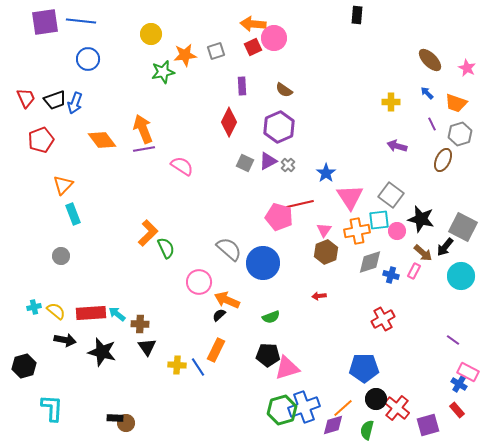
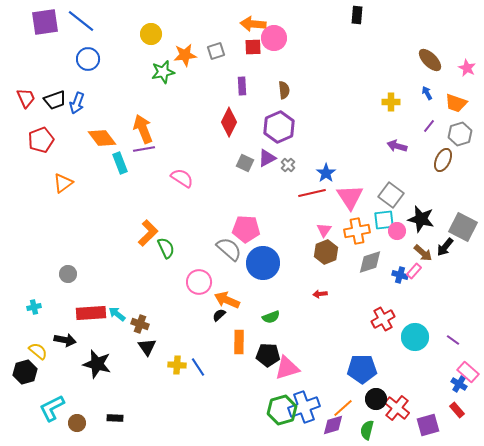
blue line at (81, 21): rotated 32 degrees clockwise
red square at (253, 47): rotated 24 degrees clockwise
brown semicircle at (284, 90): rotated 132 degrees counterclockwise
blue arrow at (427, 93): rotated 16 degrees clockwise
blue arrow at (75, 103): moved 2 px right
purple line at (432, 124): moved 3 px left, 2 px down; rotated 64 degrees clockwise
orange diamond at (102, 140): moved 2 px up
purple triangle at (268, 161): moved 1 px left, 3 px up
pink semicircle at (182, 166): moved 12 px down
orange triangle at (63, 185): moved 2 px up; rotated 10 degrees clockwise
red line at (300, 204): moved 12 px right, 11 px up
cyan rectangle at (73, 214): moved 47 px right, 51 px up
pink pentagon at (279, 217): moved 33 px left, 12 px down; rotated 12 degrees counterclockwise
cyan square at (379, 220): moved 5 px right
gray circle at (61, 256): moved 7 px right, 18 px down
pink rectangle at (414, 271): rotated 14 degrees clockwise
blue cross at (391, 275): moved 9 px right
cyan circle at (461, 276): moved 46 px left, 61 px down
red arrow at (319, 296): moved 1 px right, 2 px up
yellow semicircle at (56, 311): moved 18 px left, 40 px down
brown cross at (140, 324): rotated 18 degrees clockwise
orange rectangle at (216, 350): moved 23 px right, 8 px up; rotated 25 degrees counterclockwise
black star at (102, 352): moved 5 px left, 12 px down
black hexagon at (24, 366): moved 1 px right, 6 px down
blue pentagon at (364, 368): moved 2 px left, 1 px down
pink rectangle at (468, 372): rotated 15 degrees clockwise
cyan L-shape at (52, 408): rotated 120 degrees counterclockwise
brown circle at (126, 423): moved 49 px left
